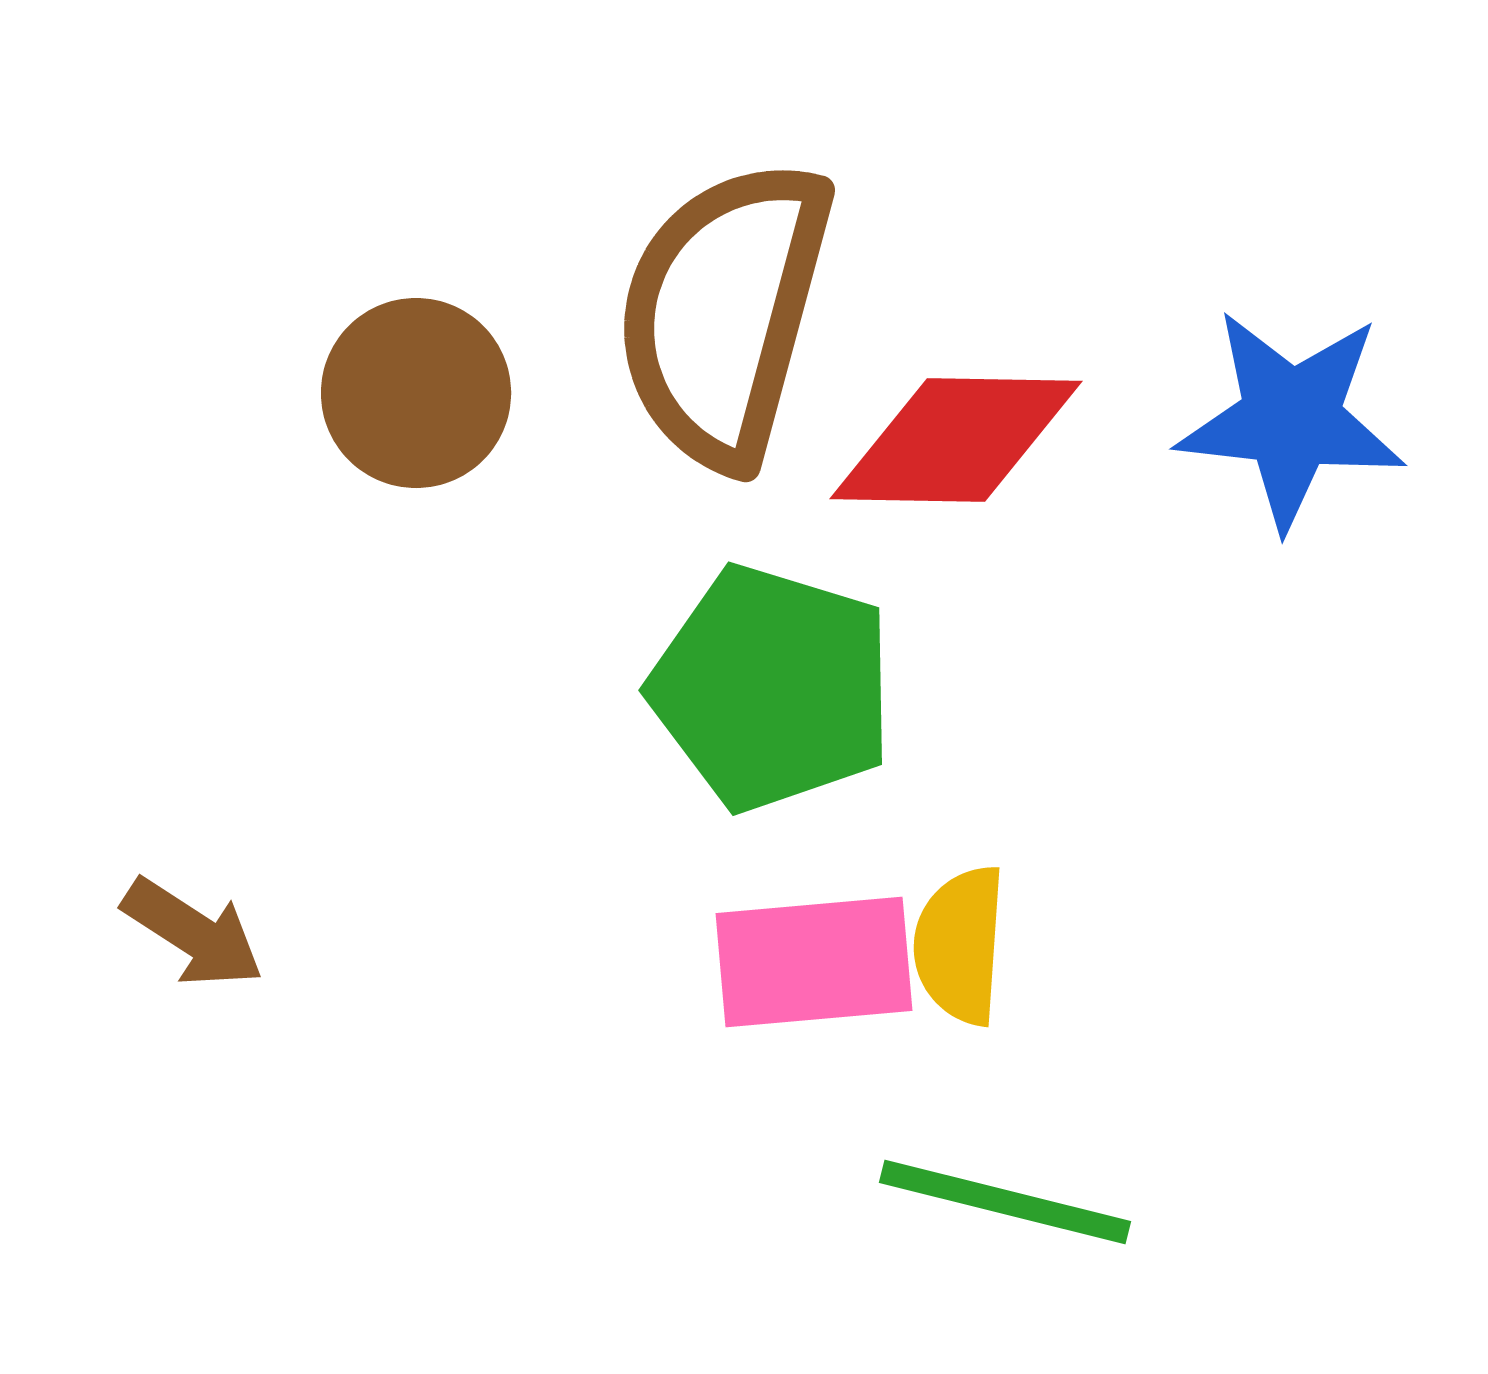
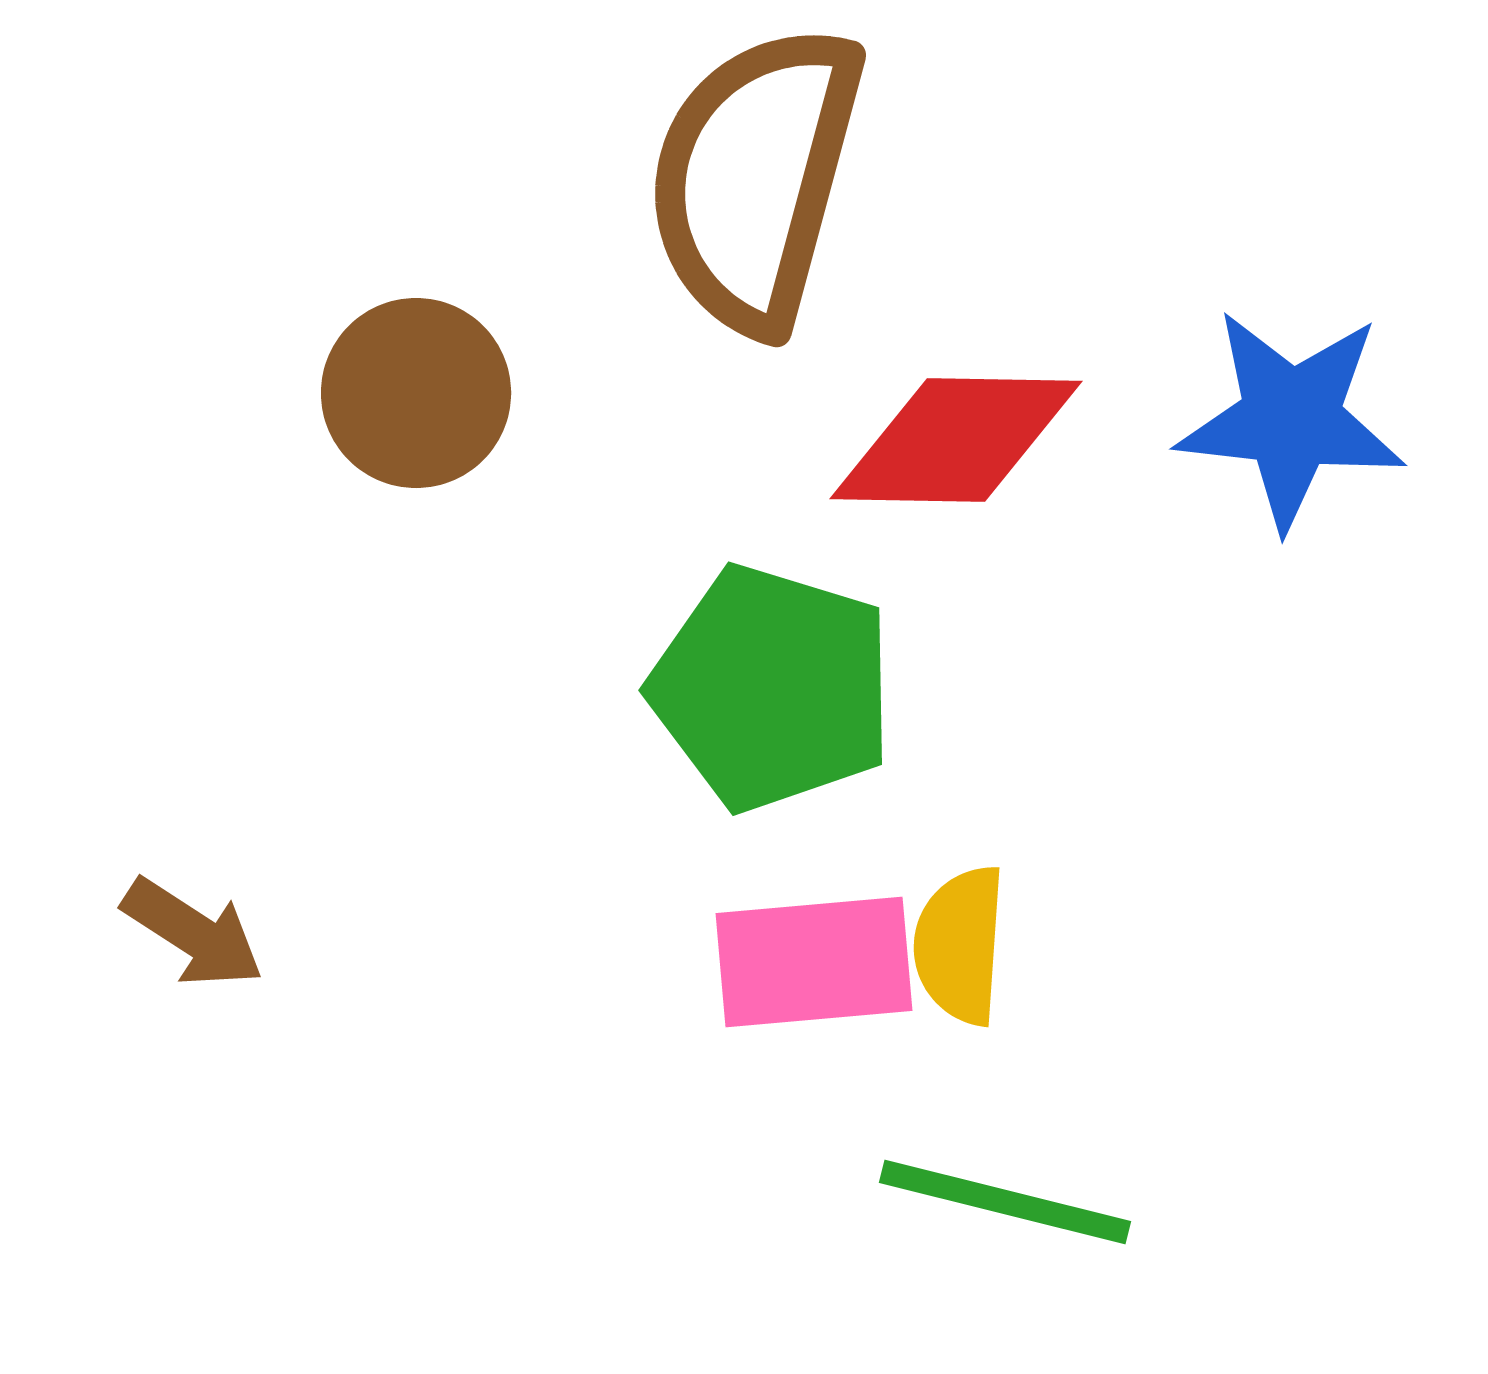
brown semicircle: moved 31 px right, 135 px up
